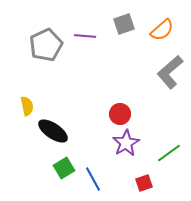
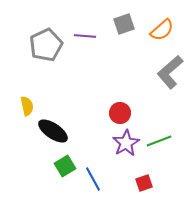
red circle: moved 1 px up
green line: moved 10 px left, 12 px up; rotated 15 degrees clockwise
green square: moved 1 px right, 2 px up
